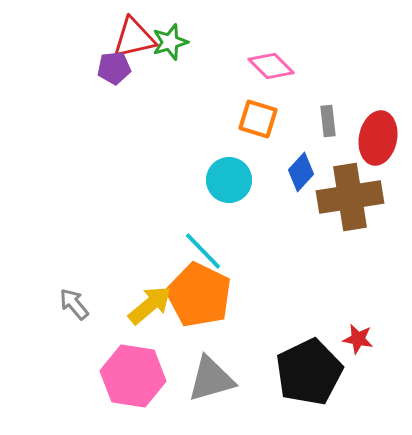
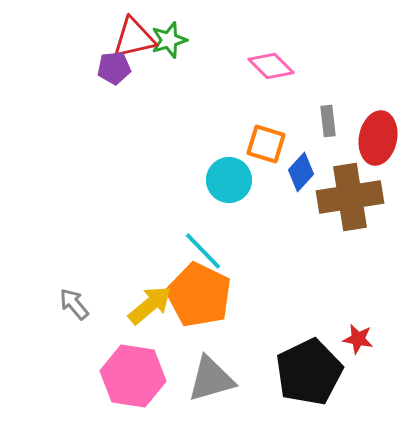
green star: moved 1 px left, 2 px up
orange square: moved 8 px right, 25 px down
